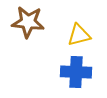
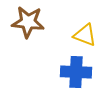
yellow triangle: moved 6 px right; rotated 35 degrees clockwise
